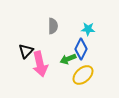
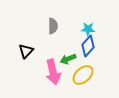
blue diamond: moved 7 px right, 3 px up; rotated 15 degrees clockwise
pink arrow: moved 13 px right, 8 px down
